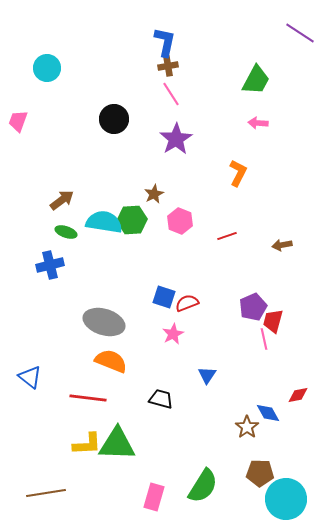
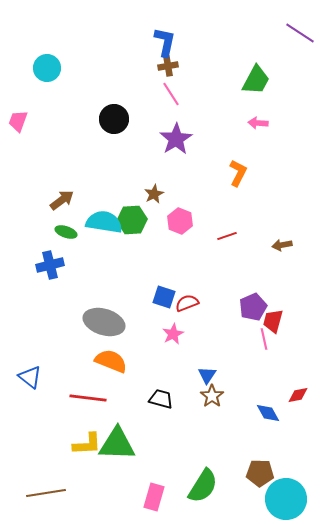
brown star at (247, 427): moved 35 px left, 31 px up
